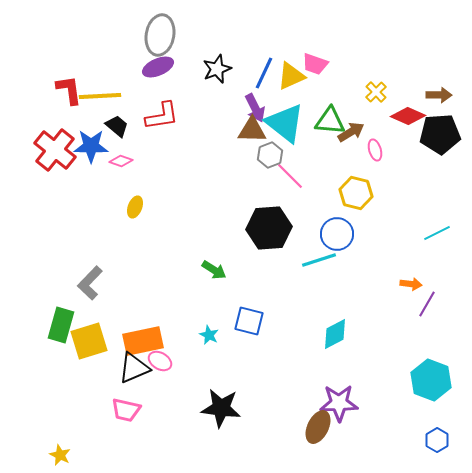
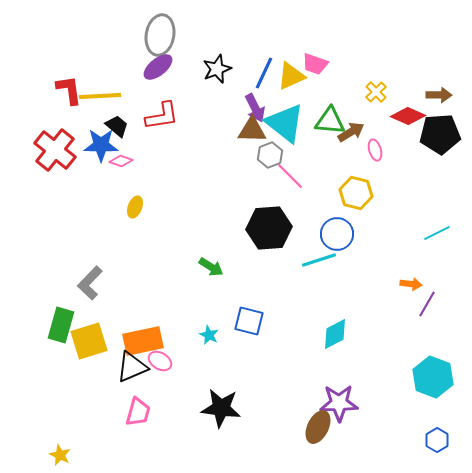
purple ellipse at (158, 67): rotated 16 degrees counterclockwise
blue star at (91, 146): moved 10 px right, 1 px up
green arrow at (214, 270): moved 3 px left, 3 px up
black triangle at (134, 368): moved 2 px left, 1 px up
cyan hexagon at (431, 380): moved 2 px right, 3 px up
pink trapezoid at (126, 410): moved 12 px right, 2 px down; rotated 88 degrees counterclockwise
